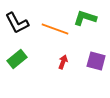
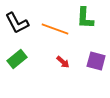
green L-shape: rotated 105 degrees counterclockwise
red arrow: rotated 112 degrees clockwise
